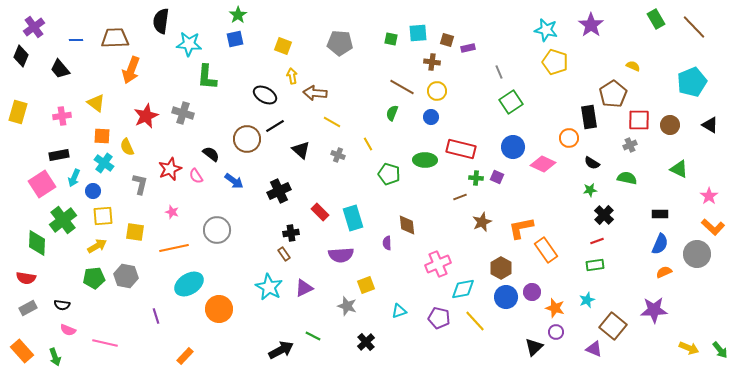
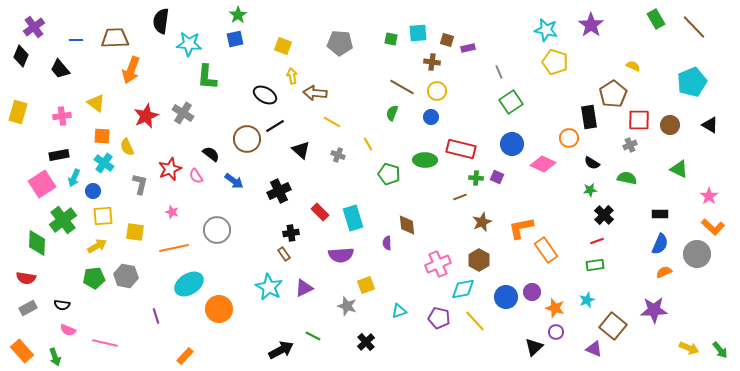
gray cross at (183, 113): rotated 15 degrees clockwise
blue circle at (513, 147): moved 1 px left, 3 px up
brown hexagon at (501, 268): moved 22 px left, 8 px up
